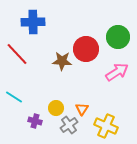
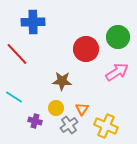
brown star: moved 20 px down
